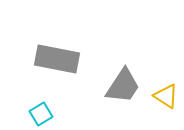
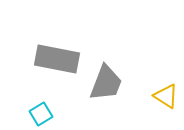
gray trapezoid: moved 17 px left, 3 px up; rotated 12 degrees counterclockwise
